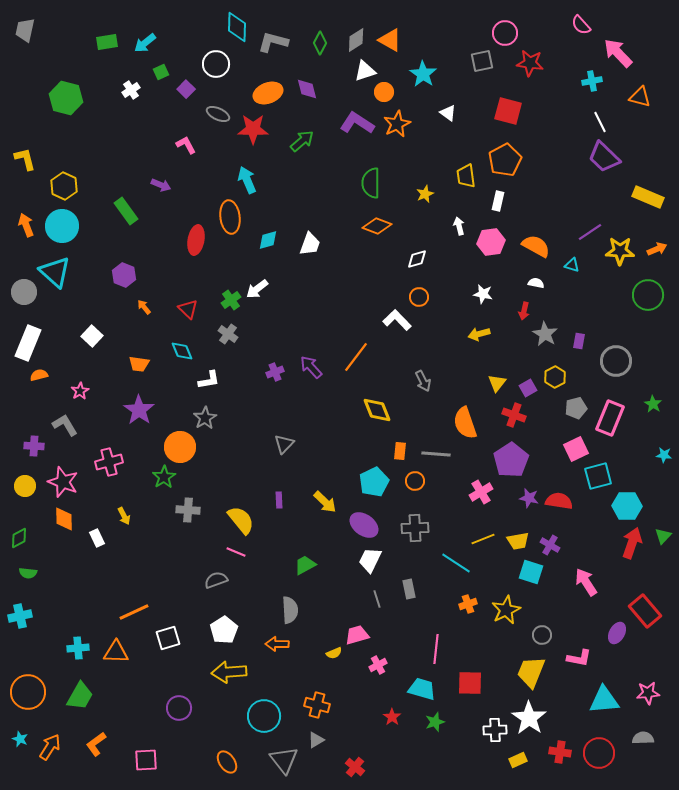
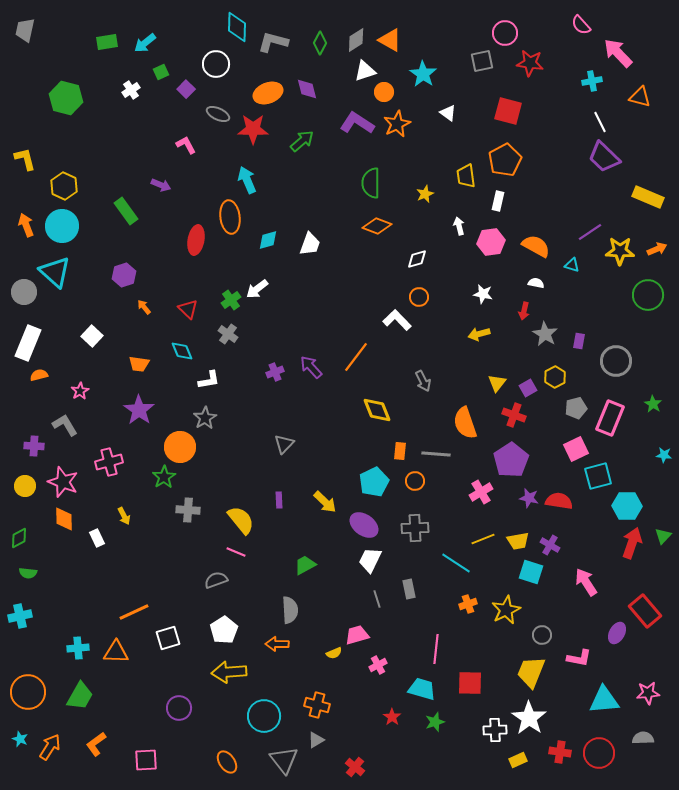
purple hexagon at (124, 275): rotated 20 degrees clockwise
